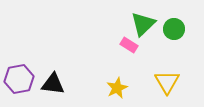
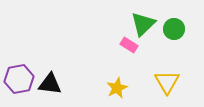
black triangle: moved 3 px left
